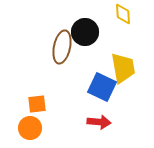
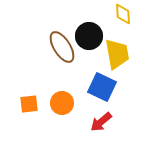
black circle: moved 4 px right, 4 px down
brown ellipse: rotated 44 degrees counterclockwise
yellow trapezoid: moved 6 px left, 14 px up
orange square: moved 8 px left
red arrow: moved 2 px right; rotated 135 degrees clockwise
orange circle: moved 32 px right, 25 px up
